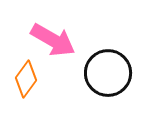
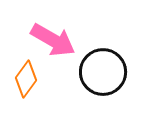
black circle: moved 5 px left, 1 px up
